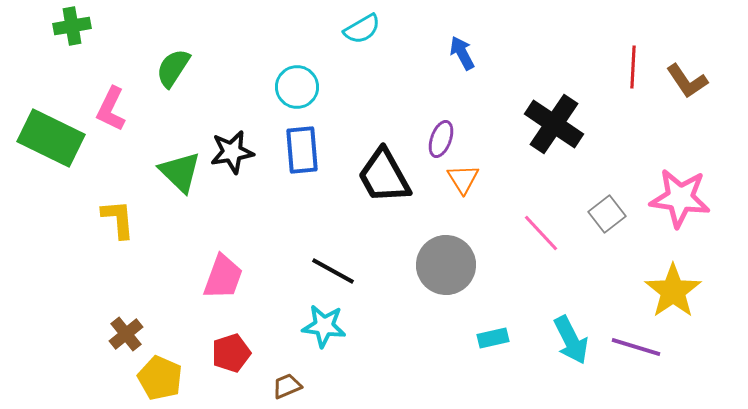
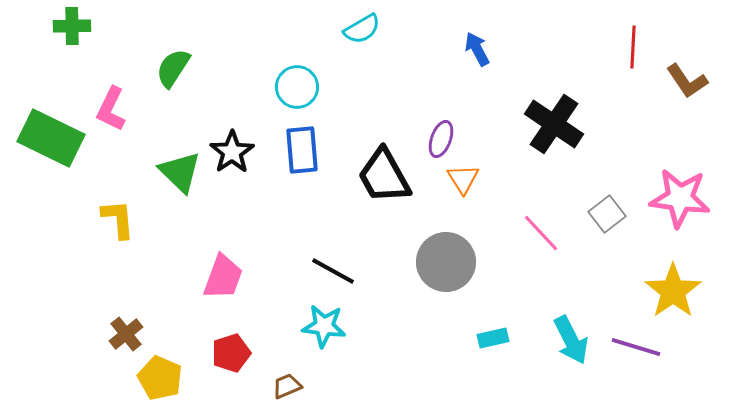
green cross: rotated 9 degrees clockwise
blue arrow: moved 15 px right, 4 px up
red line: moved 20 px up
black star: rotated 24 degrees counterclockwise
gray circle: moved 3 px up
